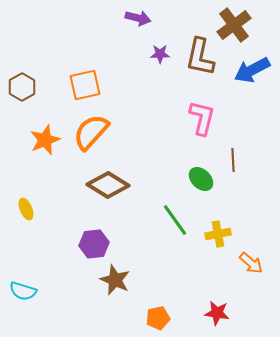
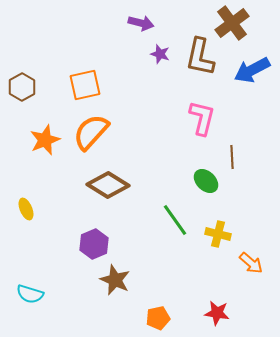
purple arrow: moved 3 px right, 5 px down
brown cross: moved 2 px left, 2 px up
purple star: rotated 18 degrees clockwise
brown line: moved 1 px left, 3 px up
green ellipse: moved 5 px right, 2 px down
yellow cross: rotated 25 degrees clockwise
purple hexagon: rotated 16 degrees counterclockwise
cyan semicircle: moved 7 px right, 3 px down
